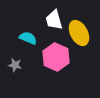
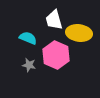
yellow ellipse: rotated 55 degrees counterclockwise
pink hexagon: moved 2 px up
gray star: moved 14 px right
